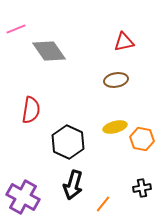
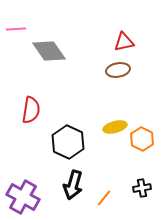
pink line: rotated 18 degrees clockwise
brown ellipse: moved 2 px right, 10 px up
orange hexagon: rotated 15 degrees clockwise
orange line: moved 1 px right, 6 px up
